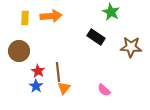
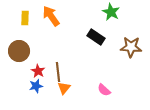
orange arrow: rotated 120 degrees counterclockwise
blue star: rotated 24 degrees clockwise
